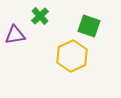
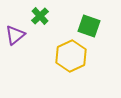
purple triangle: rotated 30 degrees counterclockwise
yellow hexagon: moved 1 px left
